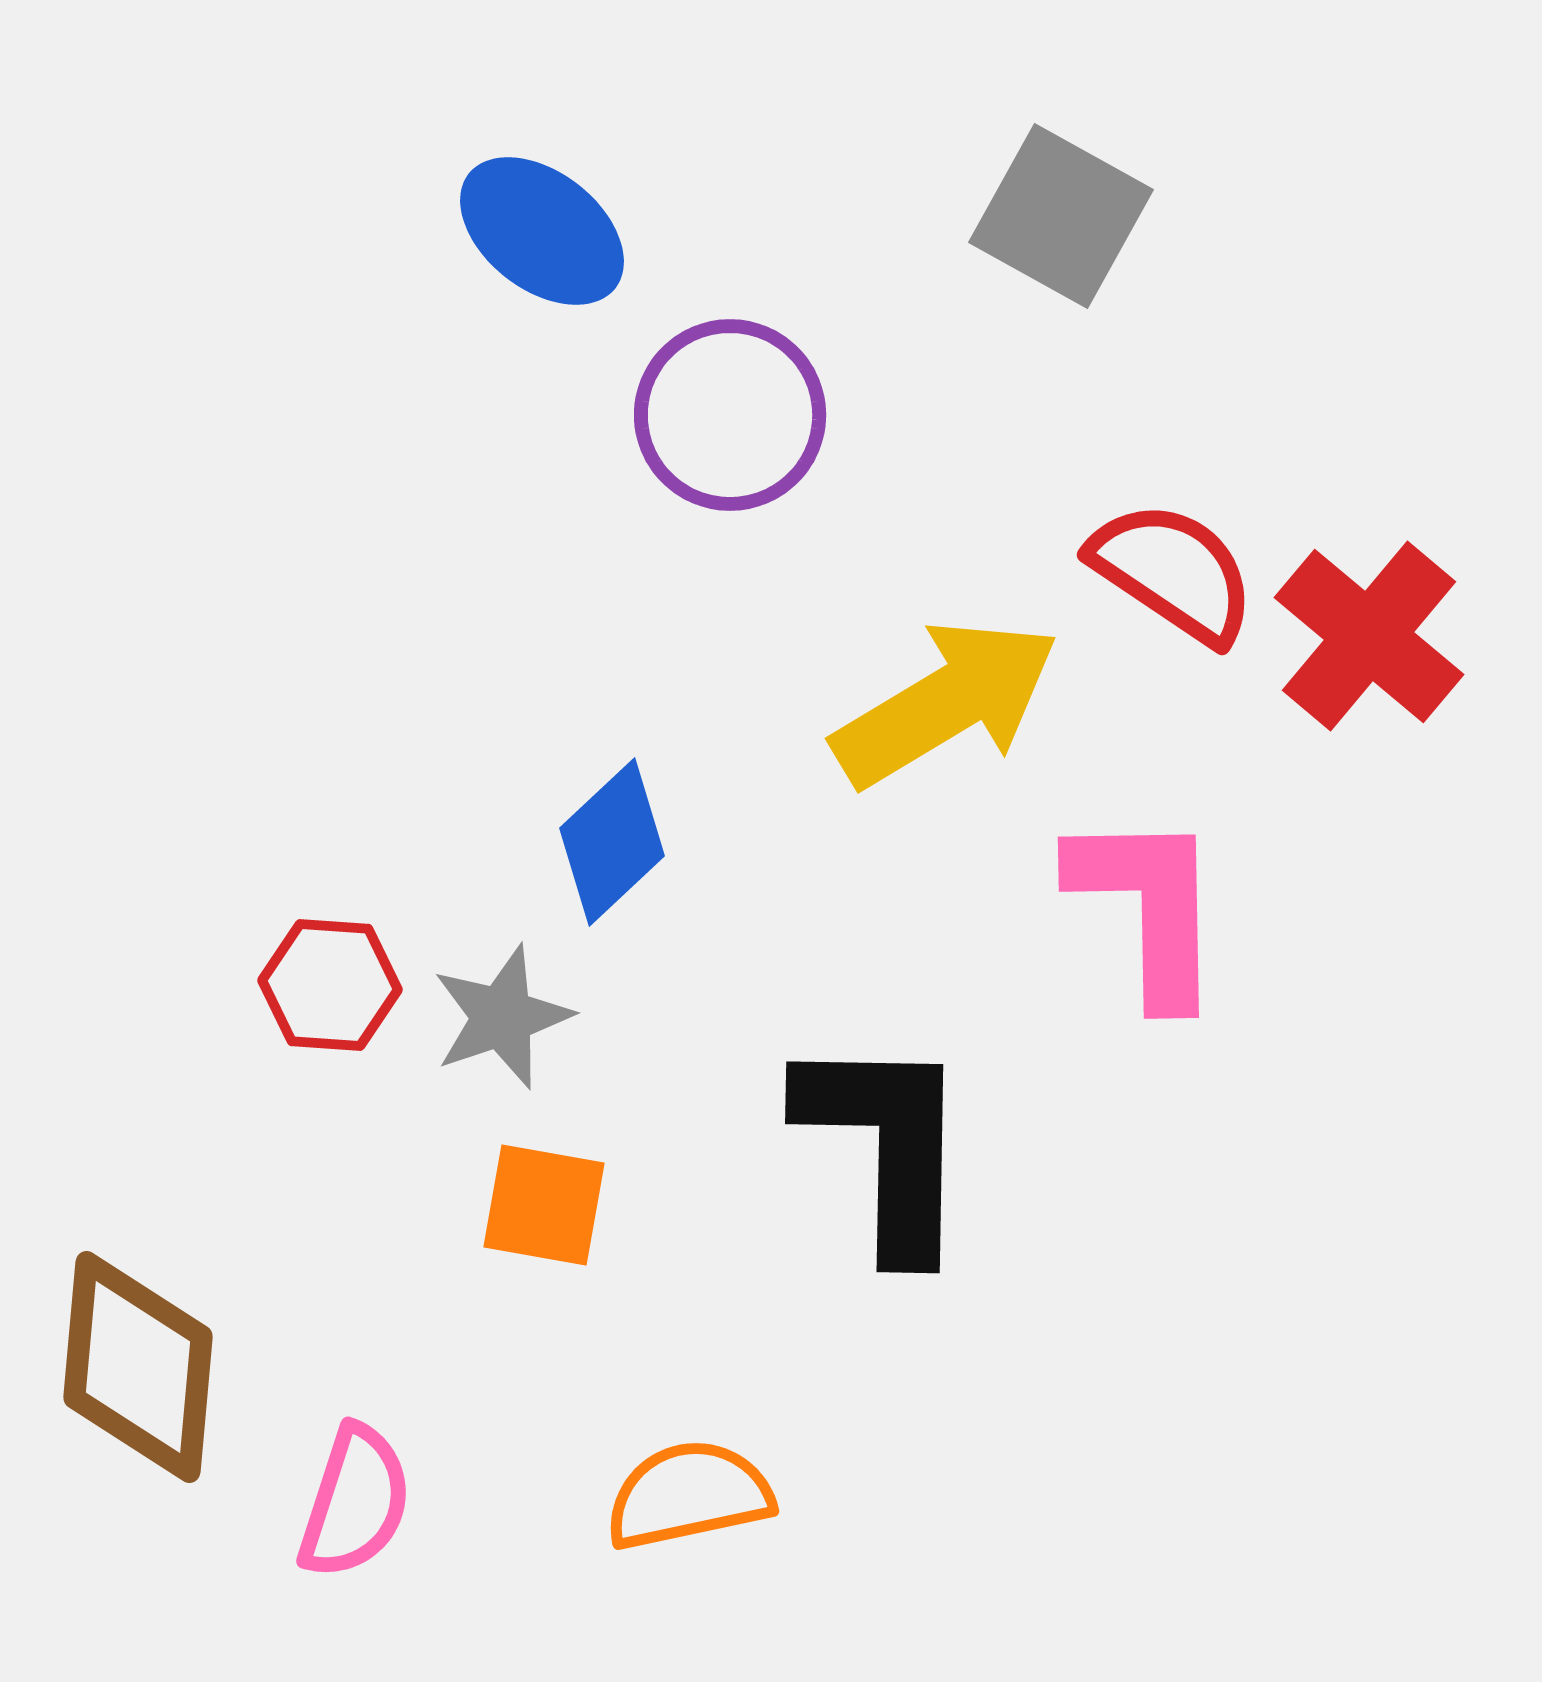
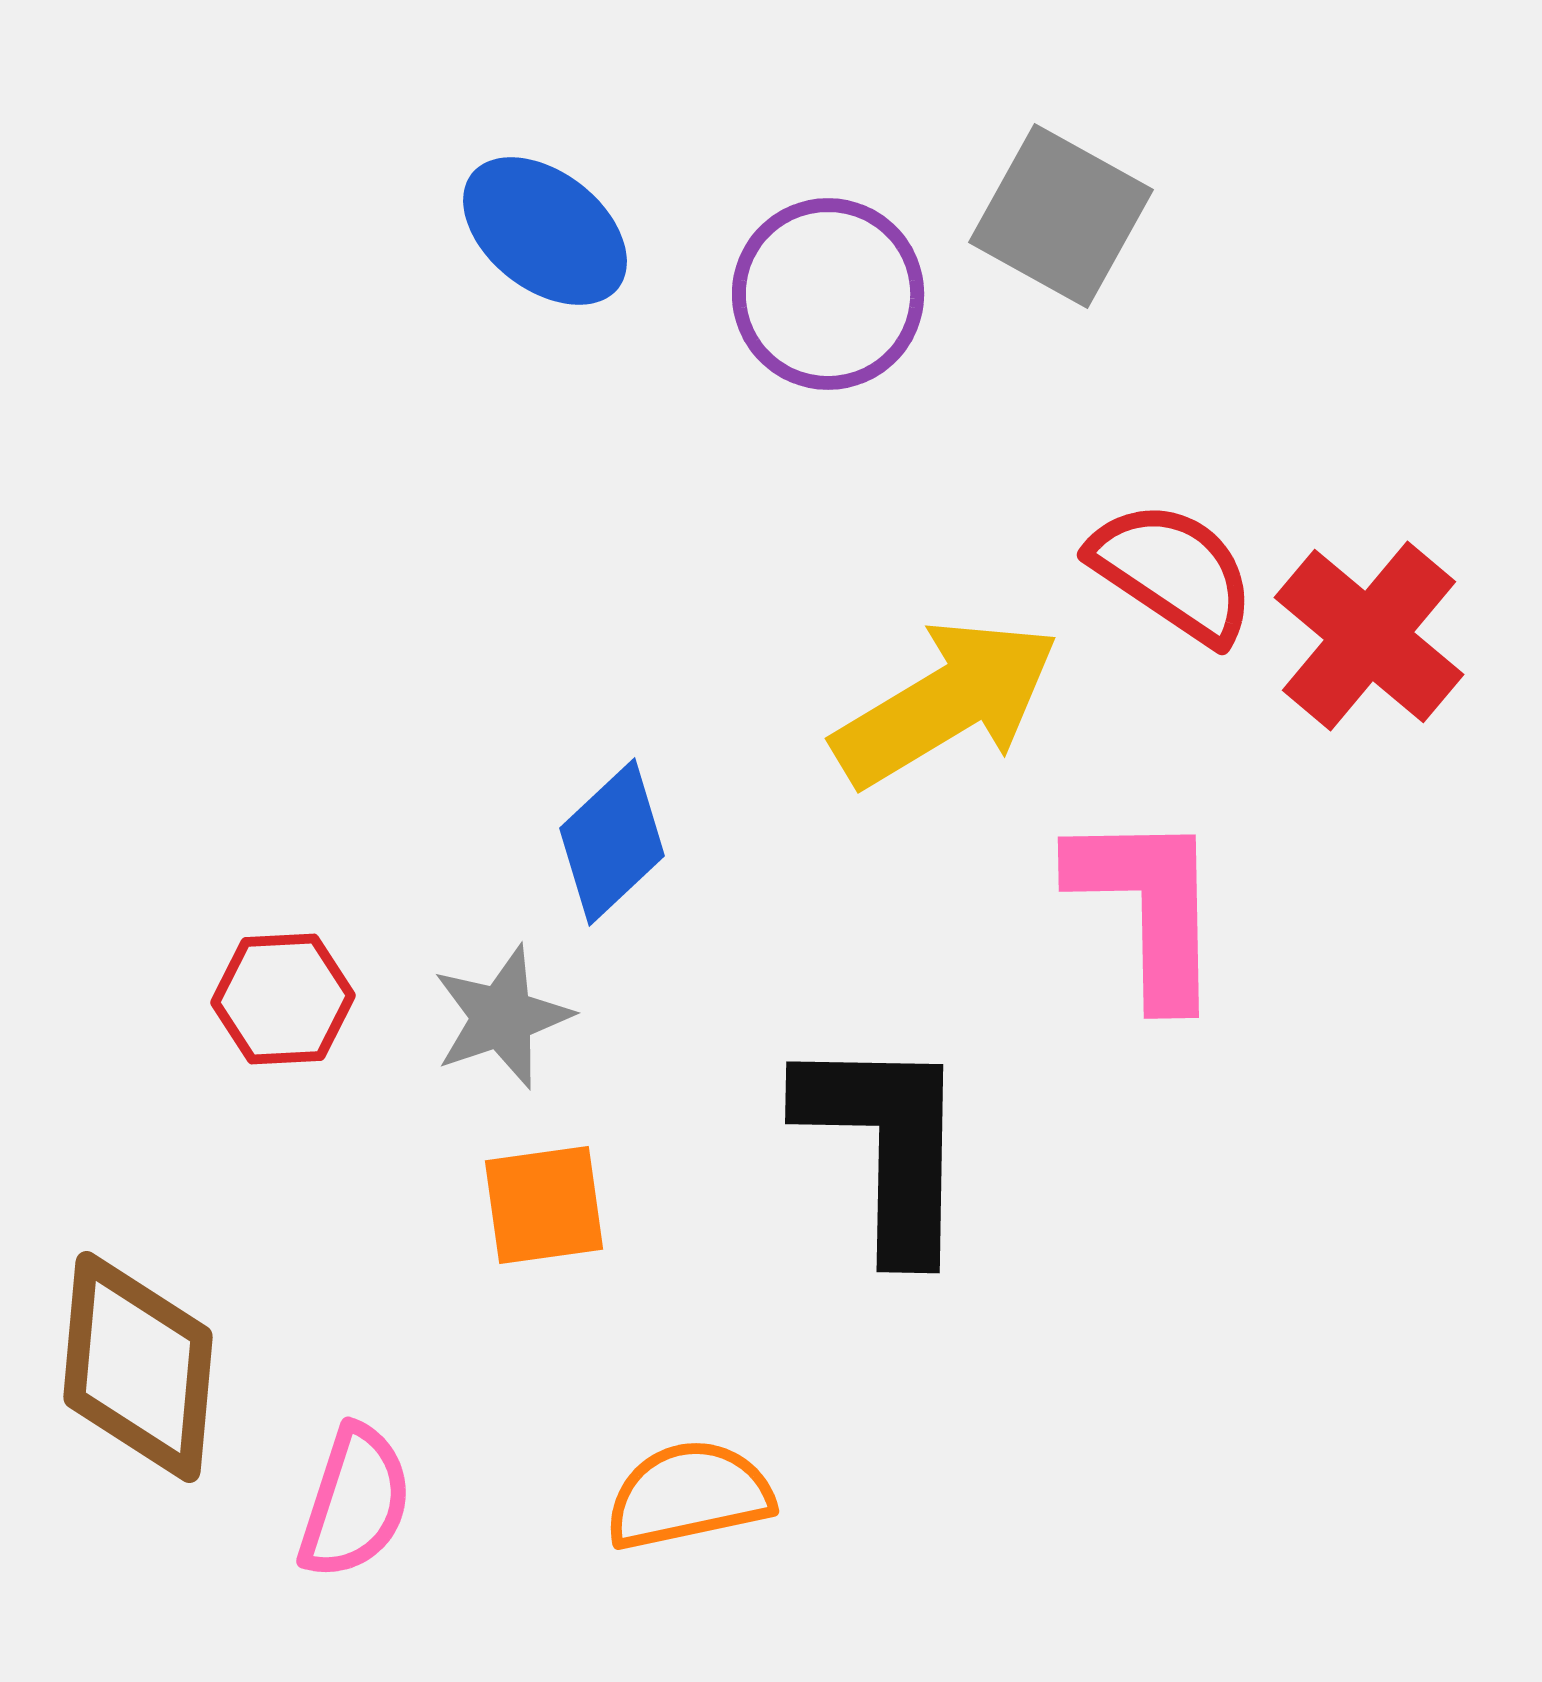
blue ellipse: moved 3 px right
purple circle: moved 98 px right, 121 px up
red hexagon: moved 47 px left, 14 px down; rotated 7 degrees counterclockwise
orange square: rotated 18 degrees counterclockwise
